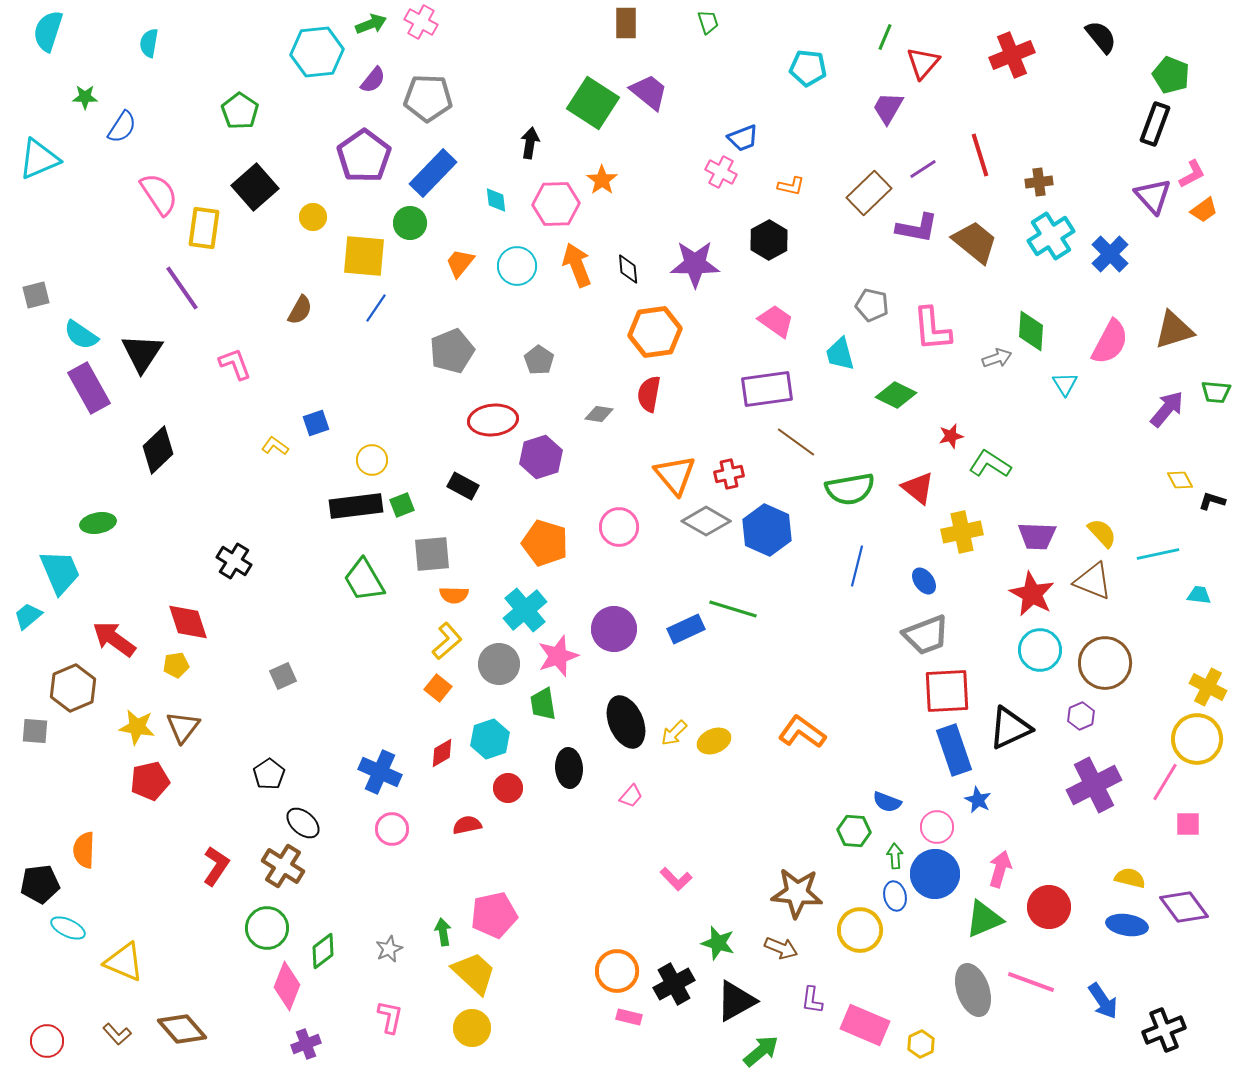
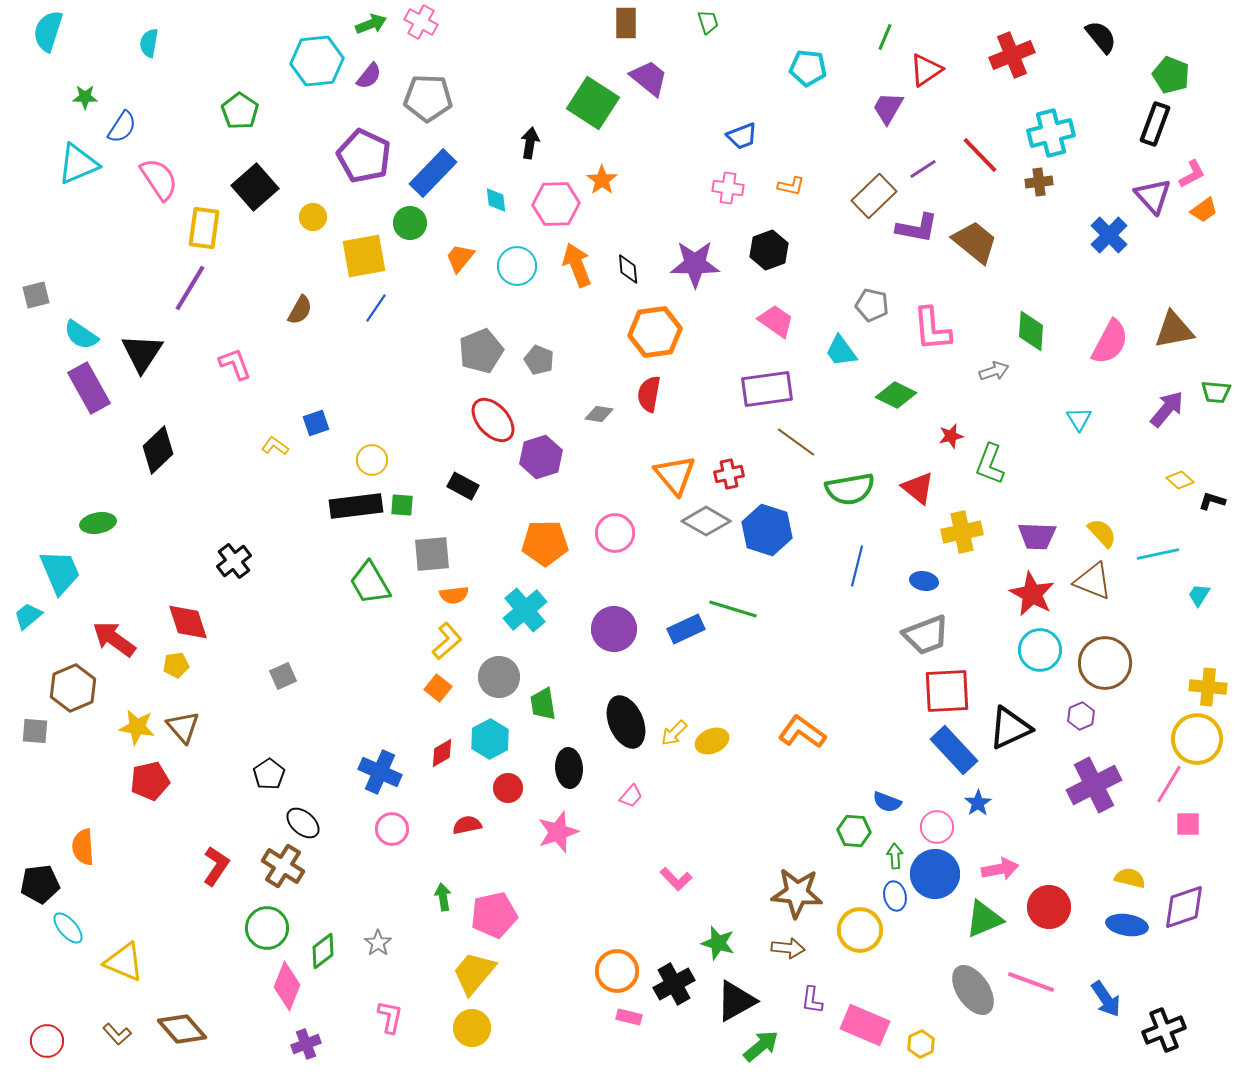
cyan hexagon at (317, 52): moved 9 px down
red triangle at (923, 63): moved 3 px right, 7 px down; rotated 15 degrees clockwise
purple semicircle at (373, 80): moved 4 px left, 4 px up
purple trapezoid at (649, 92): moved 14 px up
blue trapezoid at (743, 138): moved 1 px left, 2 px up
red line at (980, 155): rotated 27 degrees counterclockwise
purple pentagon at (364, 156): rotated 12 degrees counterclockwise
cyan triangle at (39, 159): moved 39 px right, 5 px down
pink cross at (721, 172): moved 7 px right, 16 px down; rotated 20 degrees counterclockwise
brown rectangle at (869, 193): moved 5 px right, 3 px down
pink semicircle at (159, 194): moved 15 px up
cyan cross at (1051, 236): moved 103 px up; rotated 18 degrees clockwise
black hexagon at (769, 240): moved 10 px down; rotated 9 degrees clockwise
blue cross at (1110, 254): moved 1 px left, 19 px up
yellow square at (364, 256): rotated 15 degrees counterclockwise
orange trapezoid at (460, 263): moved 5 px up
purple line at (182, 288): moved 8 px right; rotated 66 degrees clockwise
brown triangle at (1174, 330): rotated 6 degrees clockwise
gray pentagon at (452, 351): moved 29 px right
cyan trapezoid at (840, 354): moved 1 px right, 3 px up; rotated 21 degrees counterclockwise
gray arrow at (997, 358): moved 3 px left, 13 px down
gray pentagon at (539, 360): rotated 12 degrees counterclockwise
cyan triangle at (1065, 384): moved 14 px right, 35 px down
red ellipse at (493, 420): rotated 54 degrees clockwise
green L-shape at (990, 464): rotated 102 degrees counterclockwise
yellow diamond at (1180, 480): rotated 20 degrees counterclockwise
green square at (402, 505): rotated 25 degrees clockwise
pink circle at (619, 527): moved 4 px left, 6 px down
blue hexagon at (767, 530): rotated 6 degrees counterclockwise
orange pentagon at (545, 543): rotated 18 degrees counterclockwise
black cross at (234, 561): rotated 20 degrees clockwise
green trapezoid at (364, 580): moved 6 px right, 3 px down
blue ellipse at (924, 581): rotated 44 degrees counterclockwise
orange semicircle at (454, 595): rotated 8 degrees counterclockwise
cyan trapezoid at (1199, 595): rotated 65 degrees counterclockwise
pink star at (558, 656): moved 176 px down
gray circle at (499, 664): moved 13 px down
yellow cross at (1208, 687): rotated 21 degrees counterclockwise
brown triangle at (183, 727): rotated 18 degrees counterclockwise
cyan hexagon at (490, 739): rotated 9 degrees counterclockwise
yellow ellipse at (714, 741): moved 2 px left
blue rectangle at (954, 750): rotated 24 degrees counterclockwise
pink line at (1165, 782): moved 4 px right, 2 px down
blue star at (978, 800): moved 3 px down; rotated 12 degrees clockwise
orange semicircle at (84, 850): moved 1 px left, 3 px up; rotated 6 degrees counterclockwise
pink arrow at (1000, 869): rotated 63 degrees clockwise
purple diamond at (1184, 907): rotated 72 degrees counterclockwise
cyan ellipse at (68, 928): rotated 24 degrees clockwise
green arrow at (443, 932): moved 35 px up
brown arrow at (781, 948): moved 7 px right; rotated 16 degrees counterclockwise
gray star at (389, 949): moved 11 px left, 6 px up; rotated 12 degrees counterclockwise
yellow trapezoid at (474, 973): rotated 93 degrees counterclockwise
gray ellipse at (973, 990): rotated 15 degrees counterclockwise
blue arrow at (1103, 1001): moved 3 px right, 2 px up
green arrow at (761, 1051): moved 5 px up
